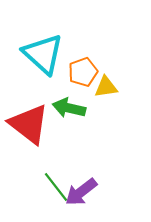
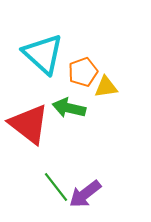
purple arrow: moved 4 px right, 2 px down
